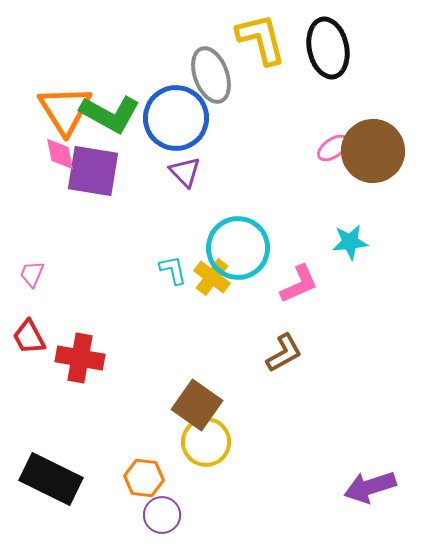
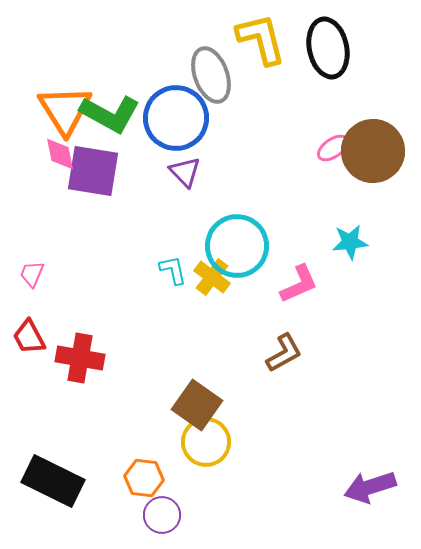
cyan circle: moved 1 px left, 2 px up
black rectangle: moved 2 px right, 2 px down
